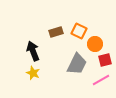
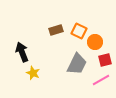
brown rectangle: moved 2 px up
orange circle: moved 2 px up
black arrow: moved 11 px left, 1 px down
